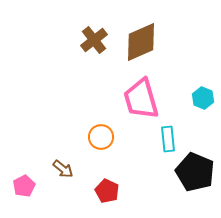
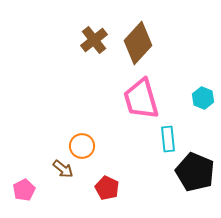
brown diamond: moved 3 px left, 1 px down; rotated 24 degrees counterclockwise
orange circle: moved 19 px left, 9 px down
pink pentagon: moved 4 px down
red pentagon: moved 3 px up
